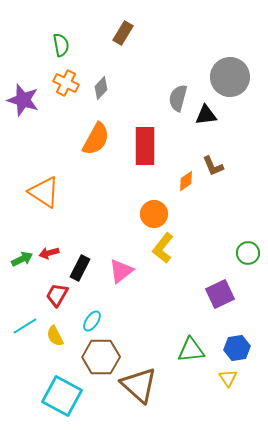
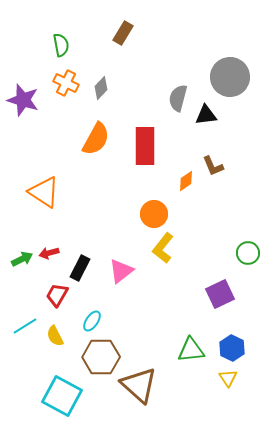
blue hexagon: moved 5 px left; rotated 25 degrees counterclockwise
